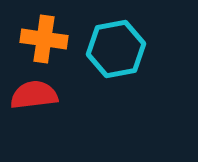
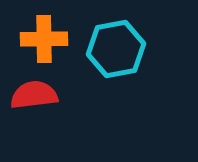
orange cross: rotated 9 degrees counterclockwise
